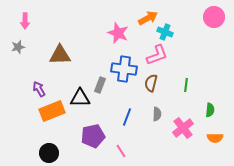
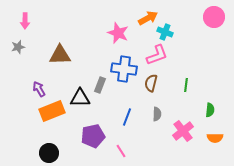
pink cross: moved 3 px down
